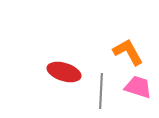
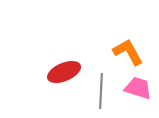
red ellipse: rotated 40 degrees counterclockwise
pink trapezoid: moved 1 px down
